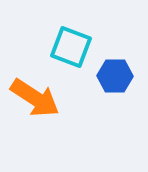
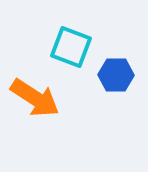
blue hexagon: moved 1 px right, 1 px up
